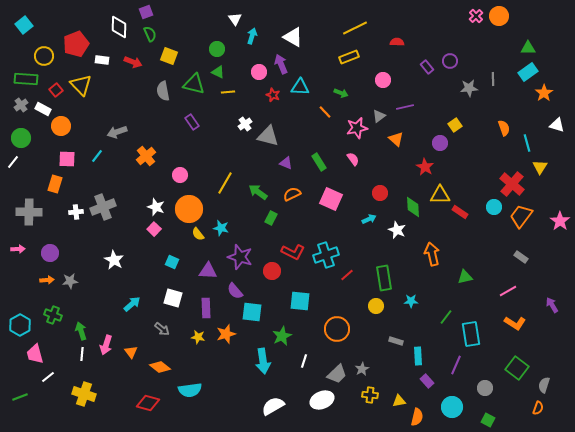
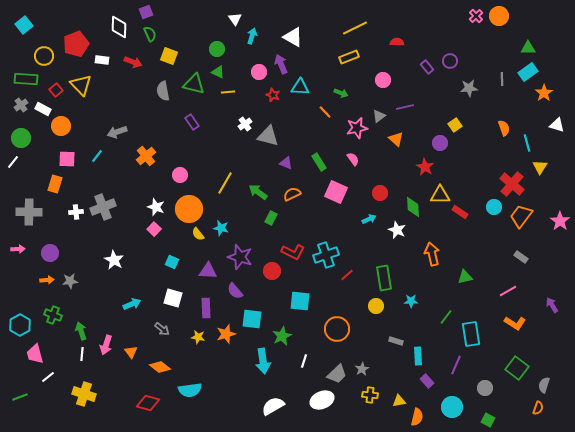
gray line at (493, 79): moved 9 px right
pink square at (331, 199): moved 5 px right, 7 px up
cyan arrow at (132, 304): rotated 18 degrees clockwise
cyan square at (252, 312): moved 7 px down
